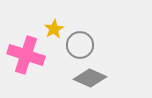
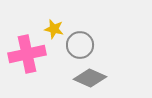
yellow star: rotated 30 degrees counterclockwise
pink cross: moved 1 px right, 1 px up; rotated 30 degrees counterclockwise
